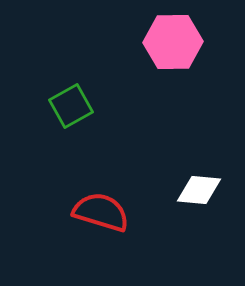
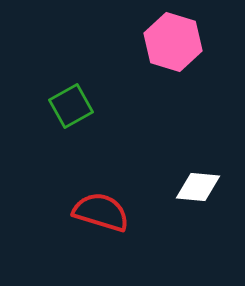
pink hexagon: rotated 18 degrees clockwise
white diamond: moved 1 px left, 3 px up
